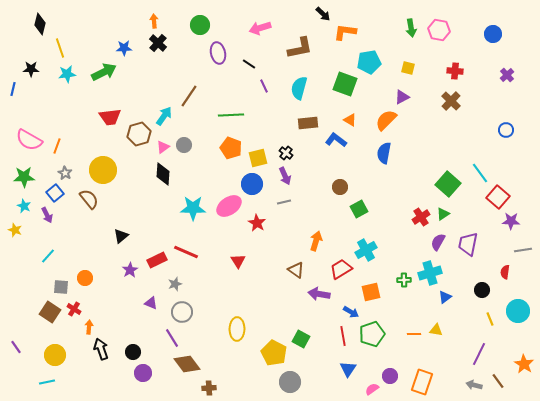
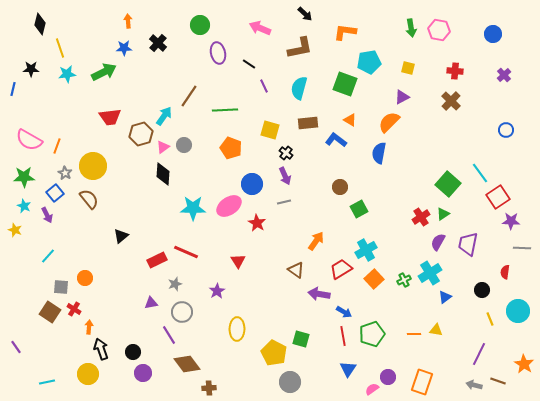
black arrow at (323, 14): moved 18 px left
orange arrow at (154, 21): moved 26 px left
pink arrow at (260, 28): rotated 40 degrees clockwise
purple cross at (507, 75): moved 3 px left
green line at (231, 115): moved 6 px left, 5 px up
orange semicircle at (386, 120): moved 3 px right, 2 px down
brown hexagon at (139, 134): moved 2 px right
blue semicircle at (384, 153): moved 5 px left
yellow square at (258, 158): moved 12 px right, 28 px up; rotated 30 degrees clockwise
yellow circle at (103, 170): moved 10 px left, 4 px up
red square at (498, 197): rotated 15 degrees clockwise
orange arrow at (316, 241): rotated 18 degrees clockwise
gray line at (523, 250): moved 1 px left, 2 px up; rotated 12 degrees clockwise
purple star at (130, 270): moved 87 px right, 21 px down
cyan cross at (430, 273): rotated 15 degrees counterclockwise
green cross at (404, 280): rotated 24 degrees counterclockwise
orange square at (371, 292): moved 3 px right, 13 px up; rotated 30 degrees counterclockwise
purple triangle at (151, 303): rotated 32 degrees counterclockwise
blue arrow at (351, 312): moved 7 px left
purple line at (172, 338): moved 3 px left, 3 px up
green square at (301, 339): rotated 12 degrees counterclockwise
yellow circle at (55, 355): moved 33 px right, 19 px down
purple circle at (390, 376): moved 2 px left, 1 px down
brown line at (498, 381): rotated 35 degrees counterclockwise
